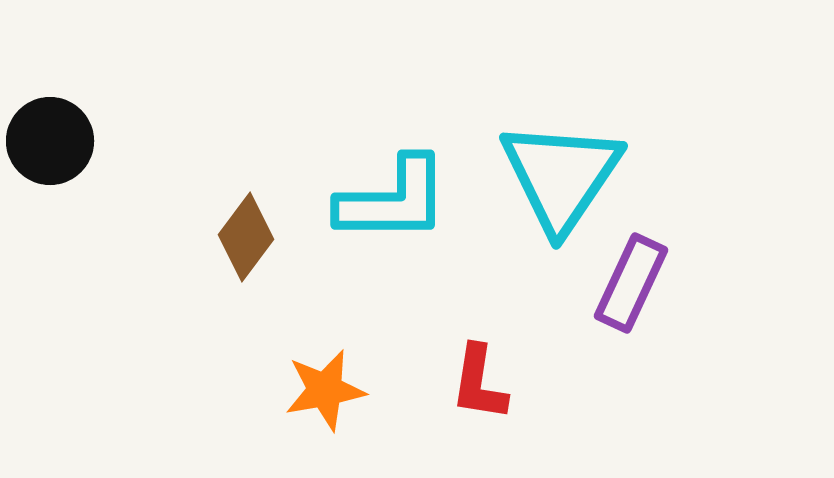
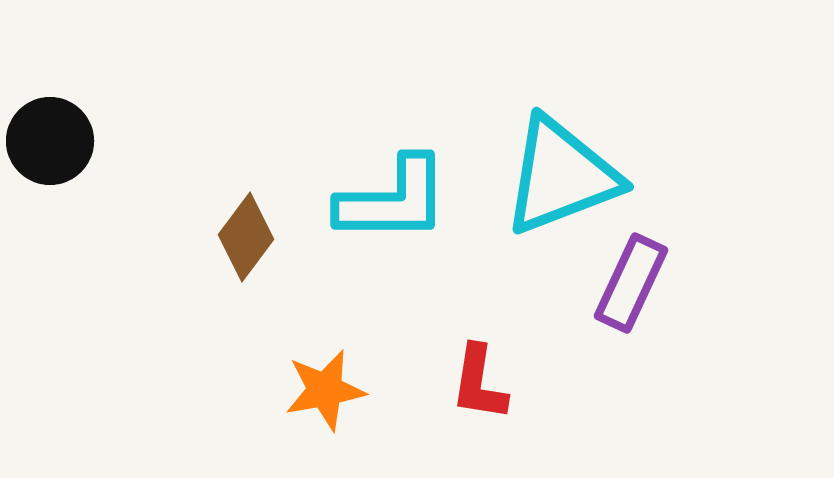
cyan triangle: rotated 35 degrees clockwise
